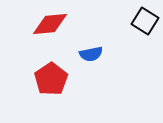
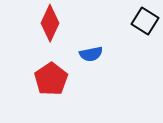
red diamond: moved 1 px up; rotated 60 degrees counterclockwise
